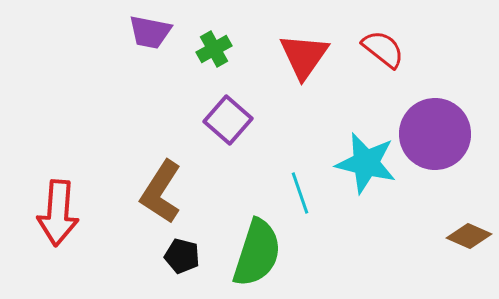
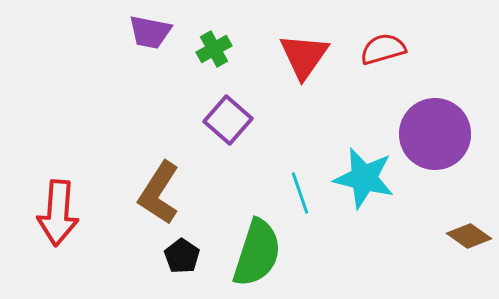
red semicircle: rotated 54 degrees counterclockwise
cyan star: moved 2 px left, 15 px down
brown L-shape: moved 2 px left, 1 px down
brown diamond: rotated 12 degrees clockwise
black pentagon: rotated 20 degrees clockwise
